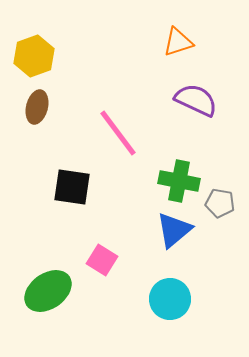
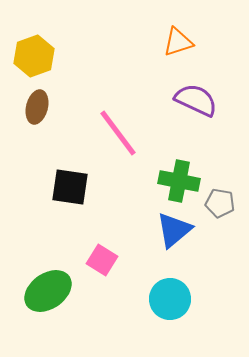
black square: moved 2 px left
